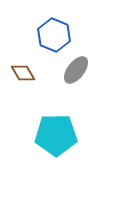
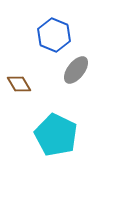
brown diamond: moved 4 px left, 11 px down
cyan pentagon: rotated 27 degrees clockwise
